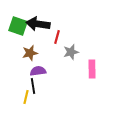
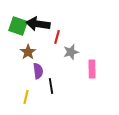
brown star: moved 2 px left, 1 px up; rotated 21 degrees counterclockwise
purple semicircle: rotated 91 degrees clockwise
black line: moved 18 px right
